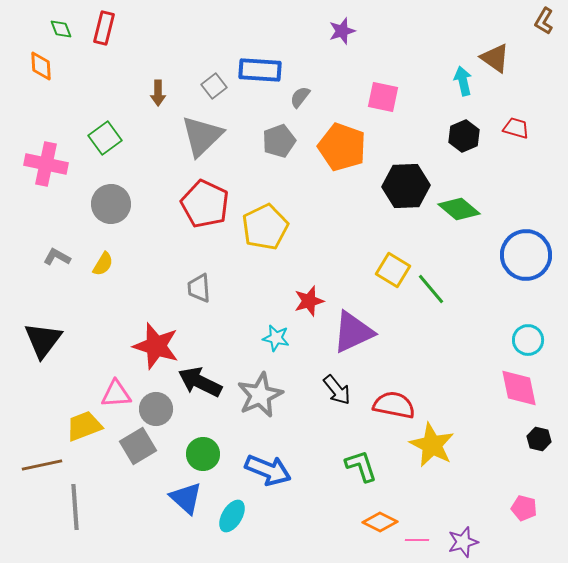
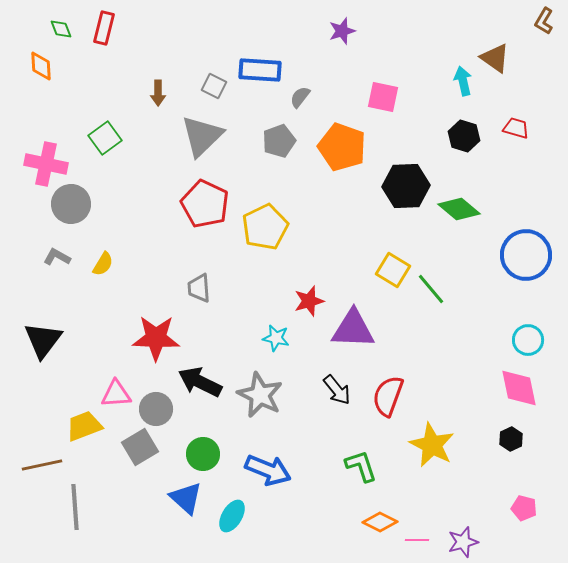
gray square at (214, 86): rotated 25 degrees counterclockwise
black hexagon at (464, 136): rotated 20 degrees counterclockwise
gray circle at (111, 204): moved 40 px left
purple triangle at (353, 332): moved 3 px up; rotated 27 degrees clockwise
red star at (156, 346): moved 8 px up; rotated 15 degrees counterclockwise
gray star at (260, 395): rotated 21 degrees counterclockwise
red semicircle at (394, 405): moved 6 px left, 9 px up; rotated 81 degrees counterclockwise
black hexagon at (539, 439): moved 28 px left; rotated 20 degrees clockwise
gray square at (138, 446): moved 2 px right, 1 px down
